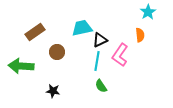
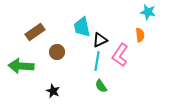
cyan star: rotated 28 degrees counterclockwise
cyan trapezoid: moved 1 px up; rotated 90 degrees counterclockwise
black star: rotated 16 degrees clockwise
